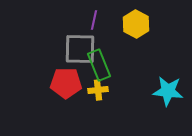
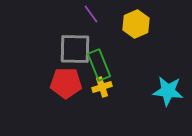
purple line: moved 3 px left, 6 px up; rotated 48 degrees counterclockwise
yellow hexagon: rotated 8 degrees clockwise
gray square: moved 5 px left
yellow cross: moved 4 px right, 3 px up; rotated 12 degrees counterclockwise
